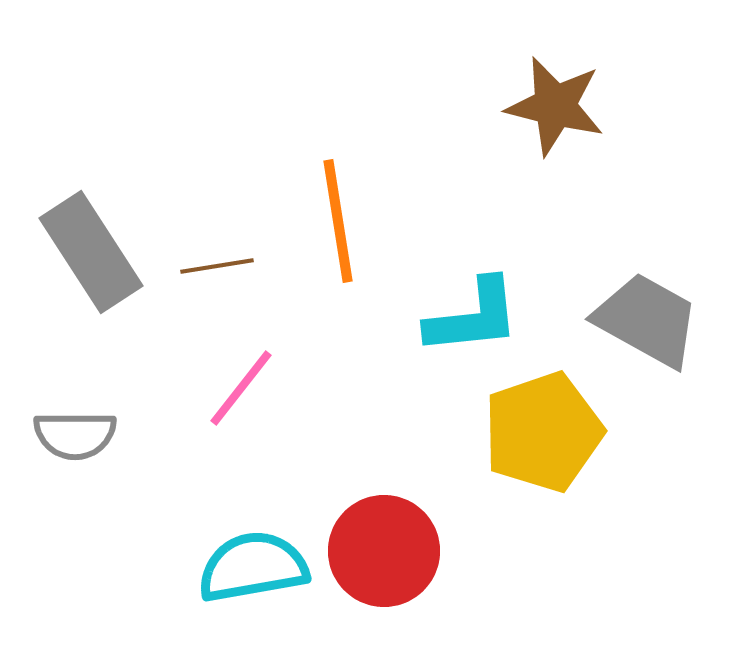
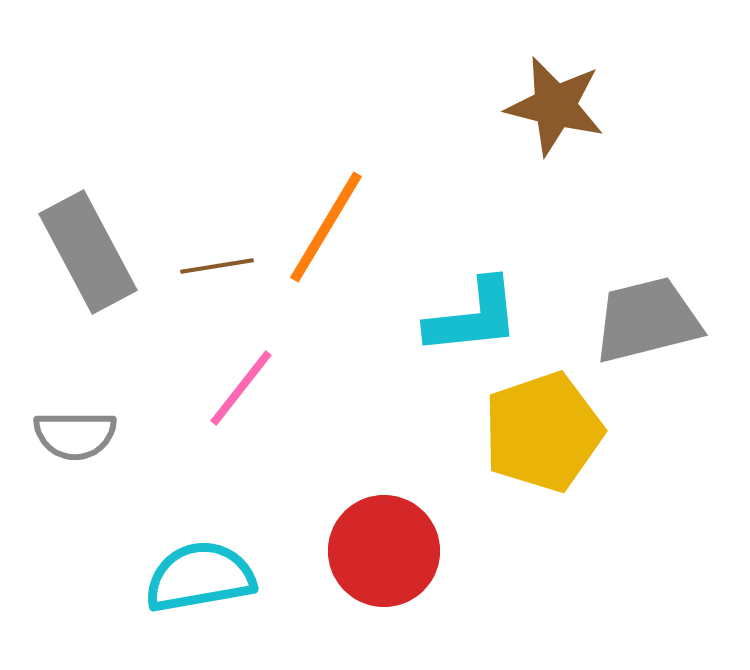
orange line: moved 12 px left, 6 px down; rotated 40 degrees clockwise
gray rectangle: moved 3 px left; rotated 5 degrees clockwise
gray trapezoid: rotated 43 degrees counterclockwise
cyan semicircle: moved 53 px left, 10 px down
